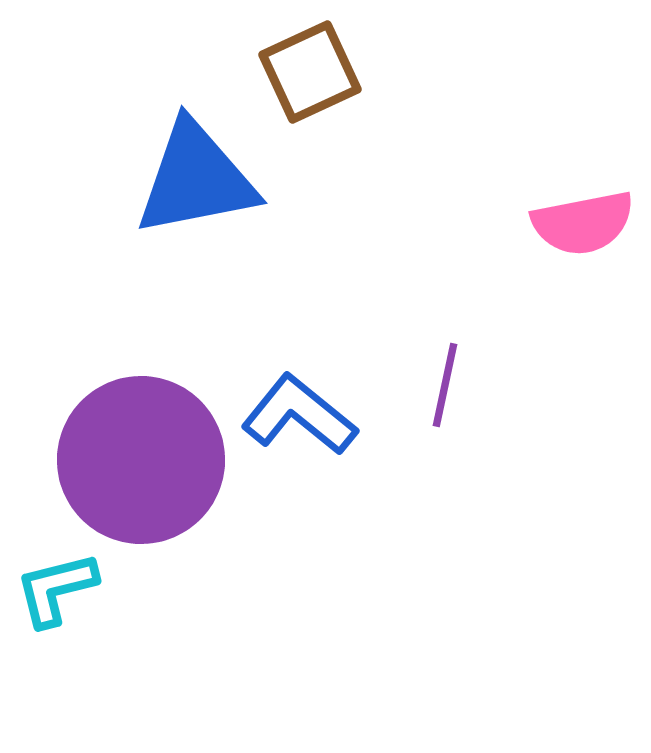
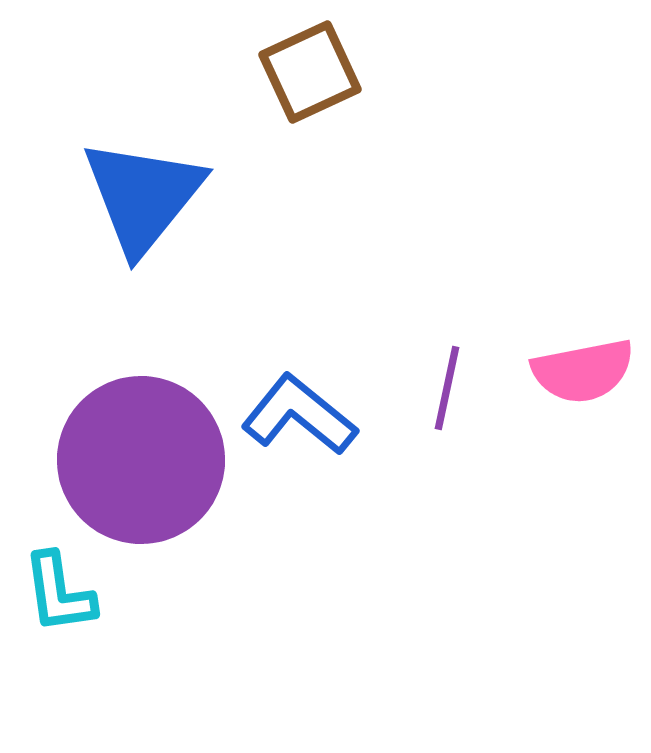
blue triangle: moved 53 px left, 17 px down; rotated 40 degrees counterclockwise
pink semicircle: moved 148 px down
purple line: moved 2 px right, 3 px down
cyan L-shape: moved 3 px right, 4 px down; rotated 84 degrees counterclockwise
